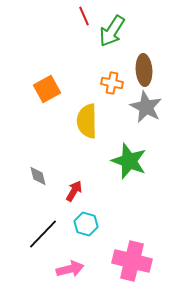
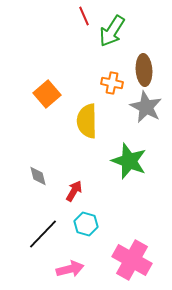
orange square: moved 5 px down; rotated 12 degrees counterclockwise
pink cross: moved 1 px up; rotated 15 degrees clockwise
